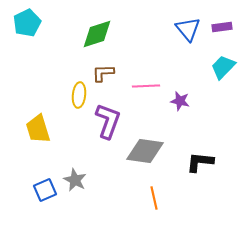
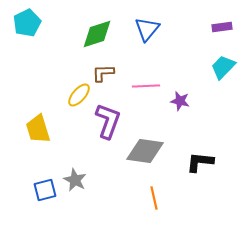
blue triangle: moved 41 px left; rotated 20 degrees clockwise
yellow ellipse: rotated 35 degrees clockwise
blue square: rotated 10 degrees clockwise
